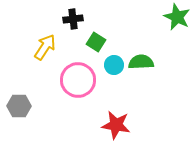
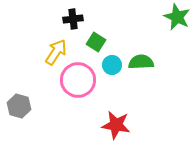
yellow arrow: moved 11 px right, 5 px down
cyan circle: moved 2 px left
gray hexagon: rotated 15 degrees clockwise
